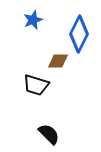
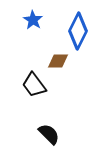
blue star: rotated 18 degrees counterclockwise
blue diamond: moved 1 px left, 3 px up
black trapezoid: moved 2 px left; rotated 36 degrees clockwise
